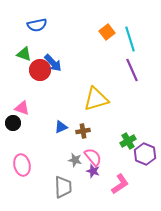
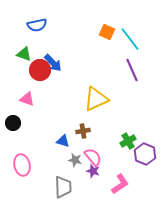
orange square: rotated 28 degrees counterclockwise
cyan line: rotated 20 degrees counterclockwise
yellow triangle: rotated 8 degrees counterclockwise
pink triangle: moved 5 px right, 9 px up
blue triangle: moved 2 px right, 14 px down; rotated 40 degrees clockwise
